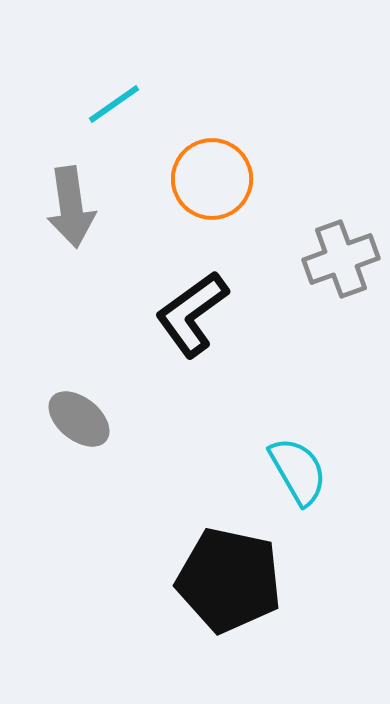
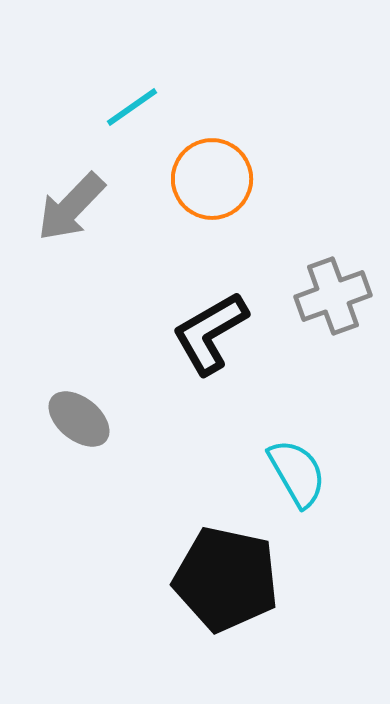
cyan line: moved 18 px right, 3 px down
gray arrow: rotated 52 degrees clockwise
gray cross: moved 8 px left, 37 px down
black L-shape: moved 18 px right, 19 px down; rotated 6 degrees clockwise
cyan semicircle: moved 1 px left, 2 px down
black pentagon: moved 3 px left, 1 px up
